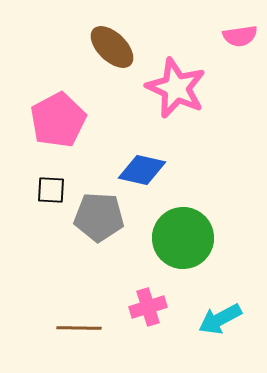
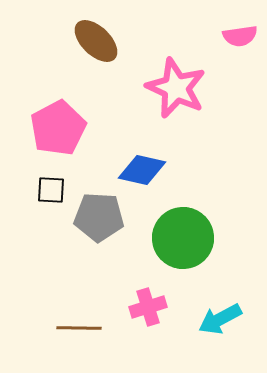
brown ellipse: moved 16 px left, 6 px up
pink pentagon: moved 8 px down
